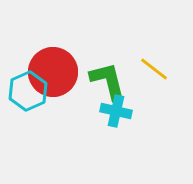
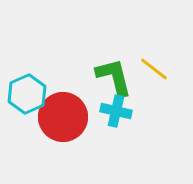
red circle: moved 10 px right, 45 px down
green L-shape: moved 6 px right, 4 px up
cyan hexagon: moved 1 px left, 3 px down
